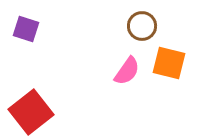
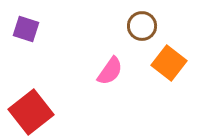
orange square: rotated 24 degrees clockwise
pink semicircle: moved 17 px left
